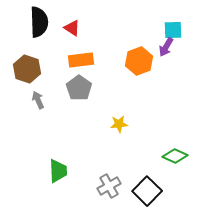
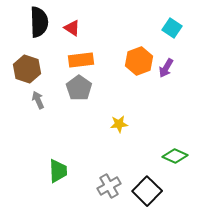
cyan square: moved 1 px left, 2 px up; rotated 36 degrees clockwise
purple arrow: moved 21 px down
